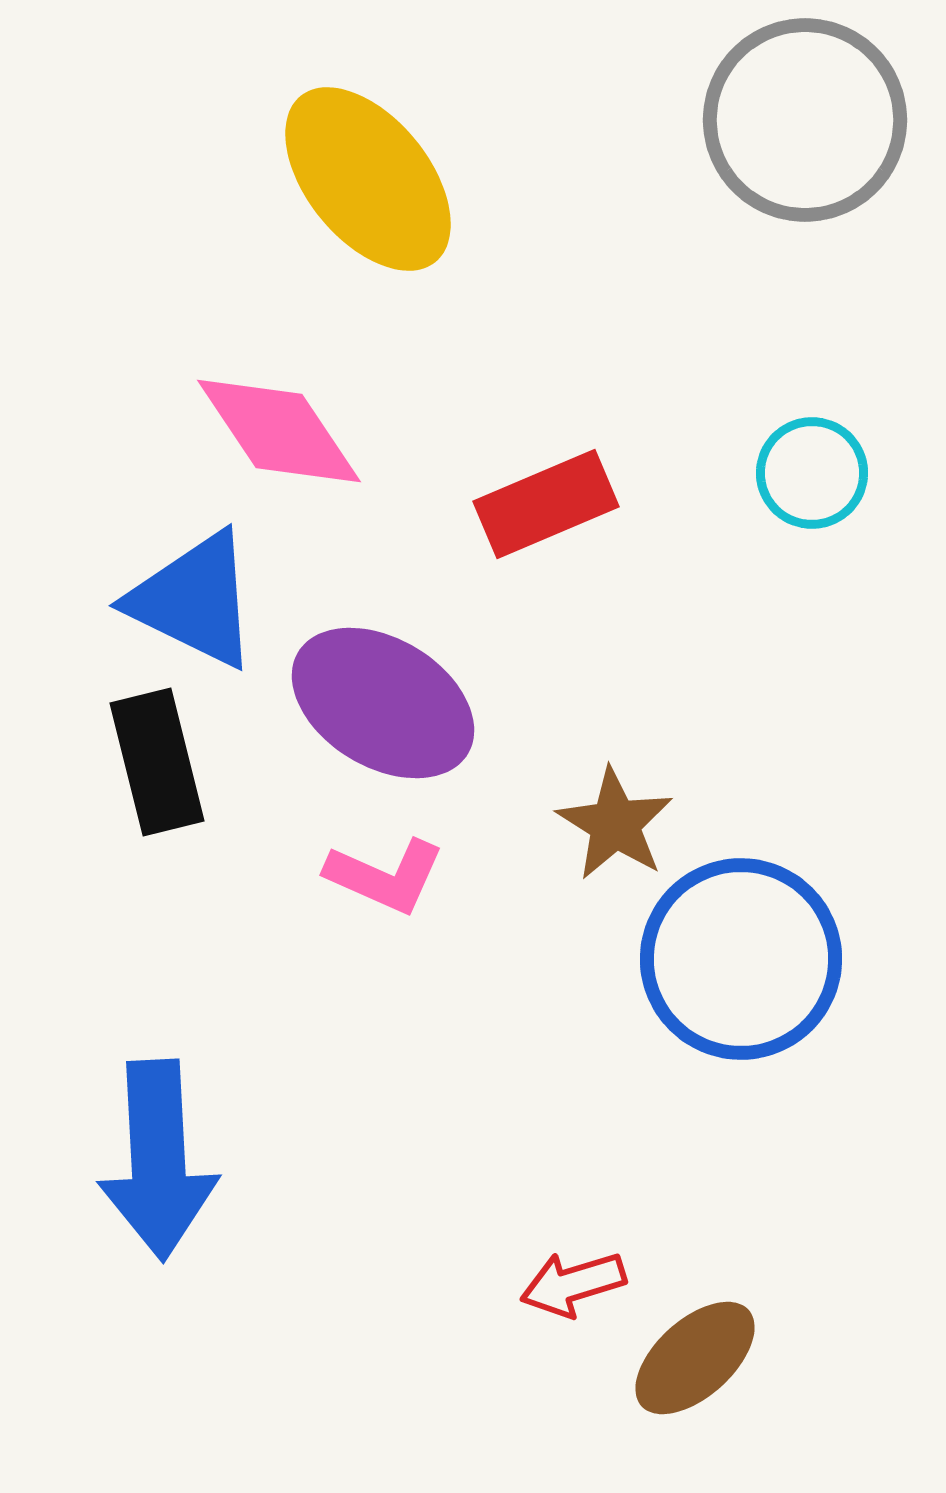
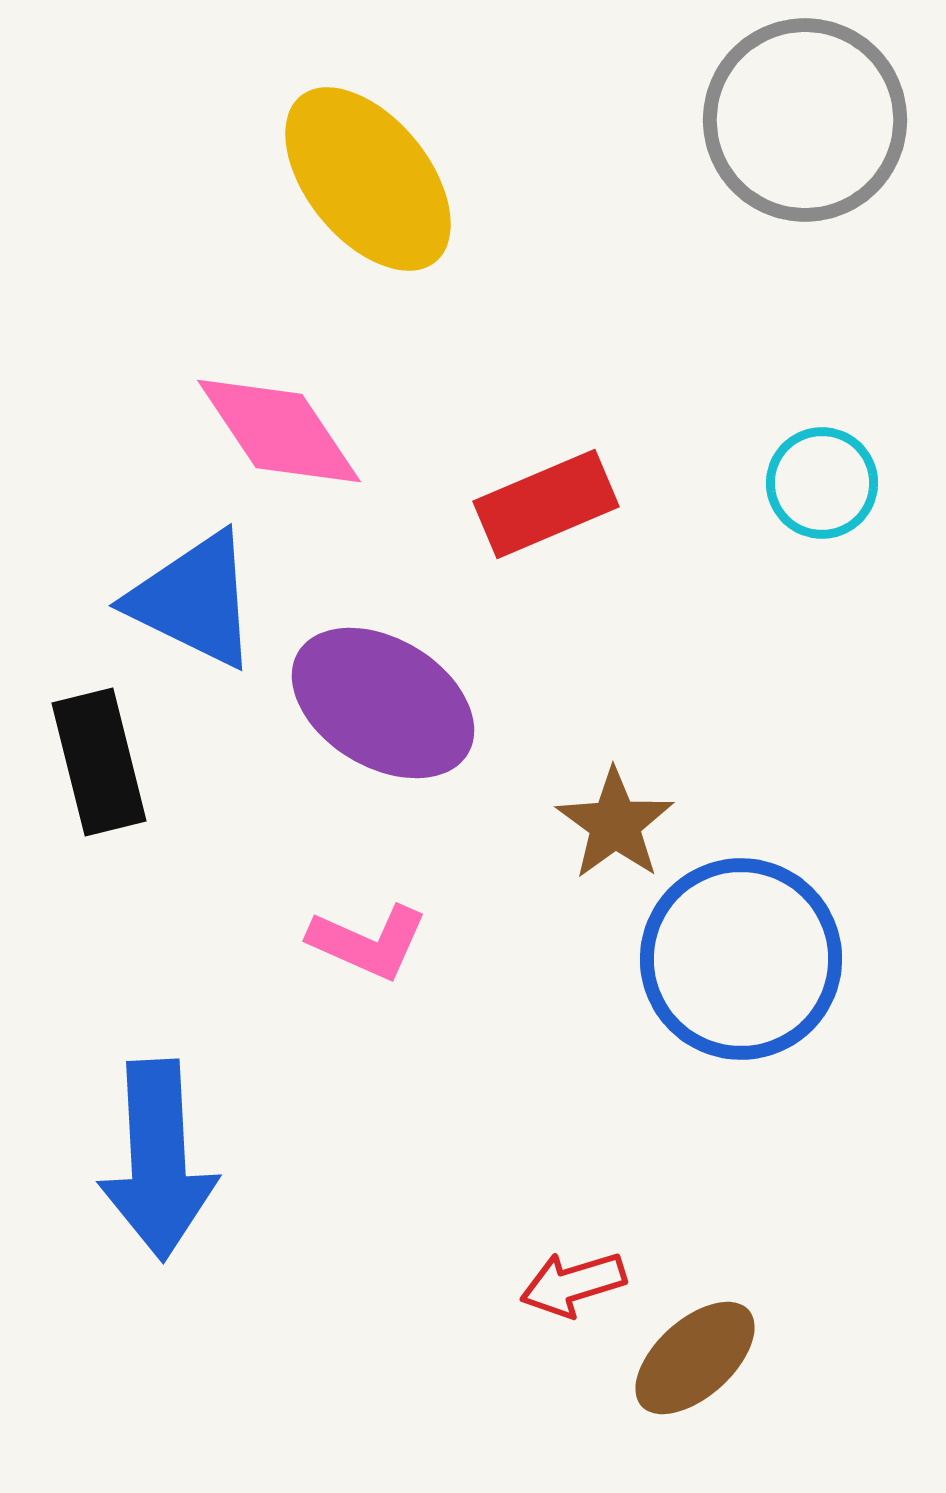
cyan circle: moved 10 px right, 10 px down
black rectangle: moved 58 px left
brown star: rotated 4 degrees clockwise
pink L-shape: moved 17 px left, 66 px down
